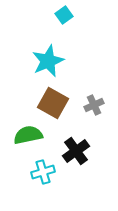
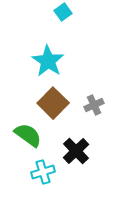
cyan square: moved 1 px left, 3 px up
cyan star: rotated 16 degrees counterclockwise
brown square: rotated 16 degrees clockwise
green semicircle: rotated 48 degrees clockwise
black cross: rotated 8 degrees counterclockwise
